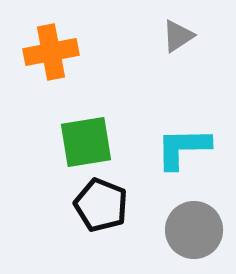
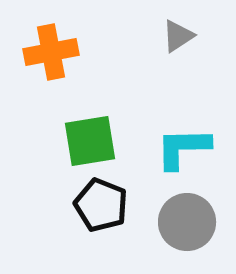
green square: moved 4 px right, 1 px up
gray circle: moved 7 px left, 8 px up
